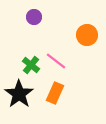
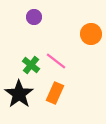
orange circle: moved 4 px right, 1 px up
